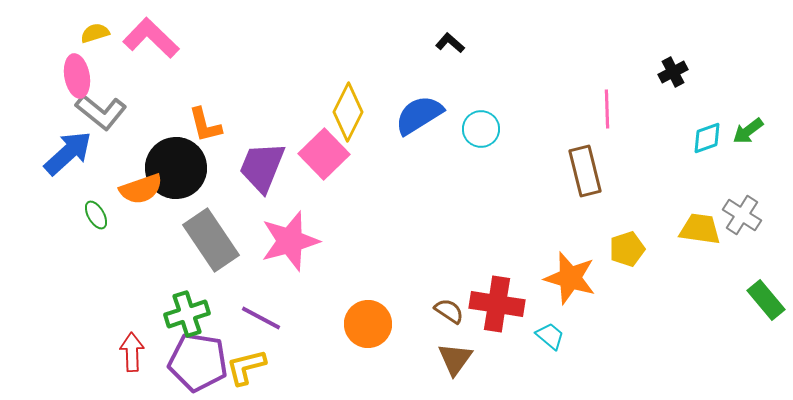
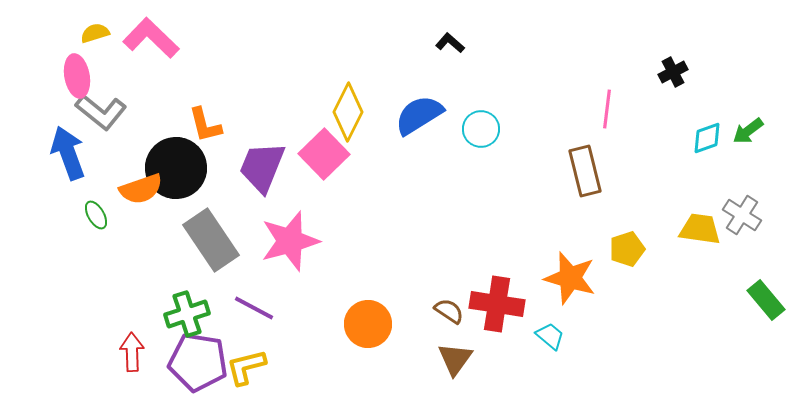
pink line: rotated 9 degrees clockwise
blue arrow: rotated 68 degrees counterclockwise
purple line: moved 7 px left, 10 px up
